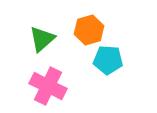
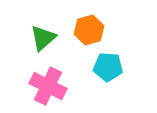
green triangle: moved 1 px right, 1 px up
cyan pentagon: moved 7 px down
